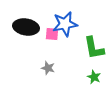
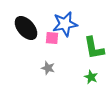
black ellipse: moved 1 px down; rotated 40 degrees clockwise
pink square: moved 4 px down
green star: moved 3 px left
